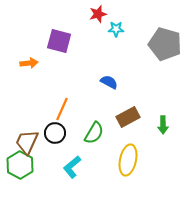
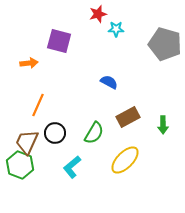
orange line: moved 24 px left, 4 px up
yellow ellipse: moved 3 px left; rotated 32 degrees clockwise
green hexagon: rotated 8 degrees counterclockwise
